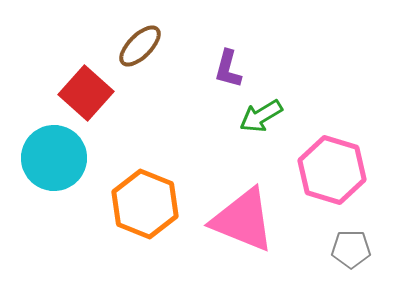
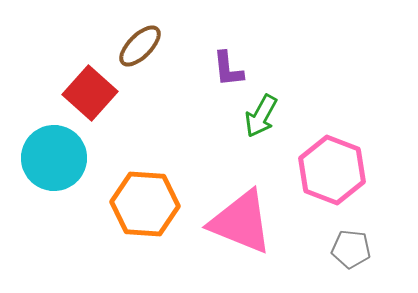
purple L-shape: rotated 21 degrees counterclockwise
red square: moved 4 px right
green arrow: rotated 30 degrees counterclockwise
pink hexagon: rotated 4 degrees clockwise
orange hexagon: rotated 18 degrees counterclockwise
pink triangle: moved 2 px left, 2 px down
gray pentagon: rotated 6 degrees clockwise
